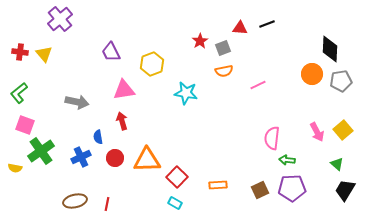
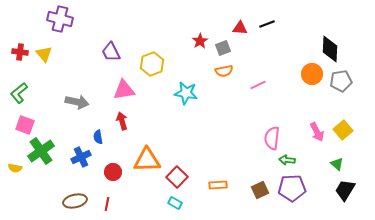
purple cross: rotated 35 degrees counterclockwise
red circle: moved 2 px left, 14 px down
